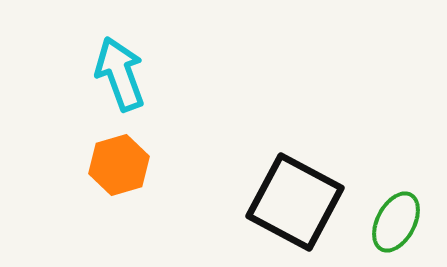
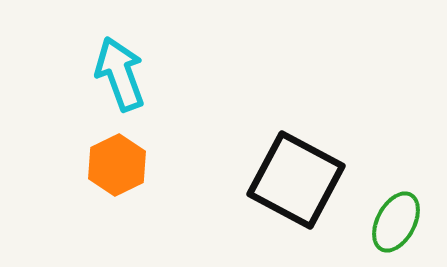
orange hexagon: moved 2 px left; rotated 10 degrees counterclockwise
black square: moved 1 px right, 22 px up
